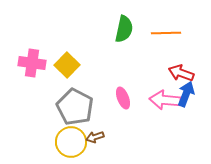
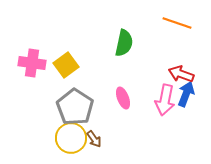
green semicircle: moved 14 px down
orange line: moved 11 px right, 10 px up; rotated 20 degrees clockwise
yellow square: moved 1 px left; rotated 10 degrees clockwise
red arrow: moved 1 px down
pink arrow: rotated 84 degrees counterclockwise
gray pentagon: rotated 6 degrees clockwise
brown arrow: moved 1 px left, 2 px down; rotated 108 degrees counterclockwise
yellow circle: moved 4 px up
